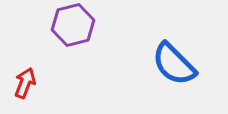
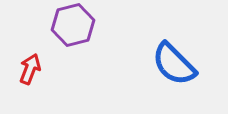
red arrow: moved 5 px right, 14 px up
